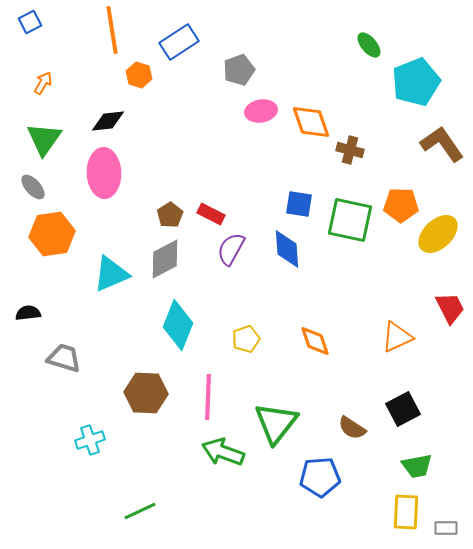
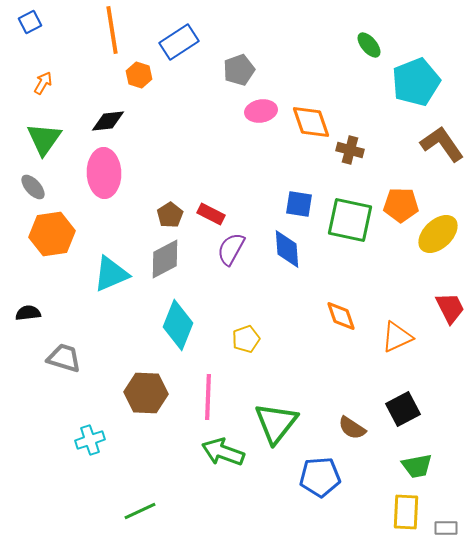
orange diamond at (315, 341): moved 26 px right, 25 px up
